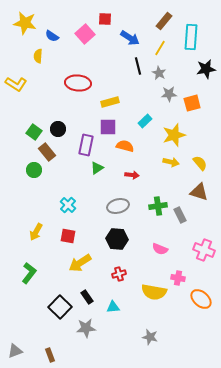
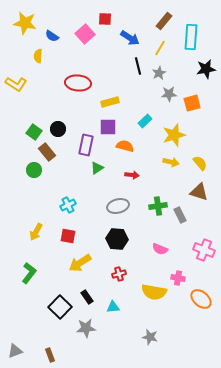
gray star at (159, 73): rotated 16 degrees clockwise
cyan cross at (68, 205): rotated 21 degrees clockwise
